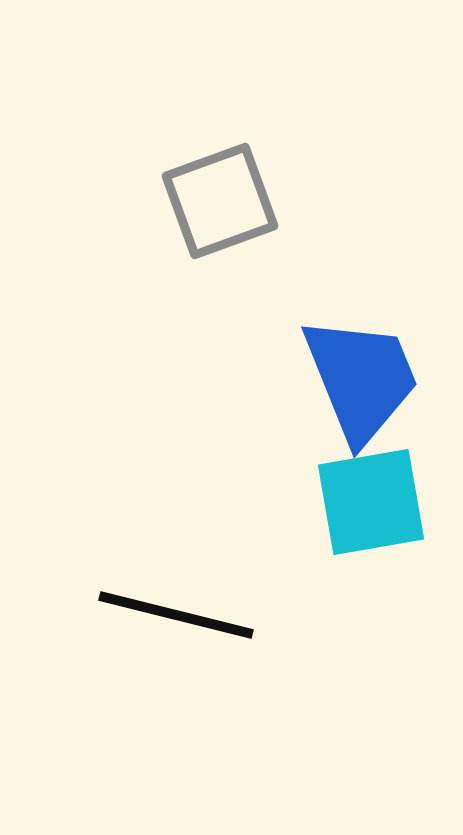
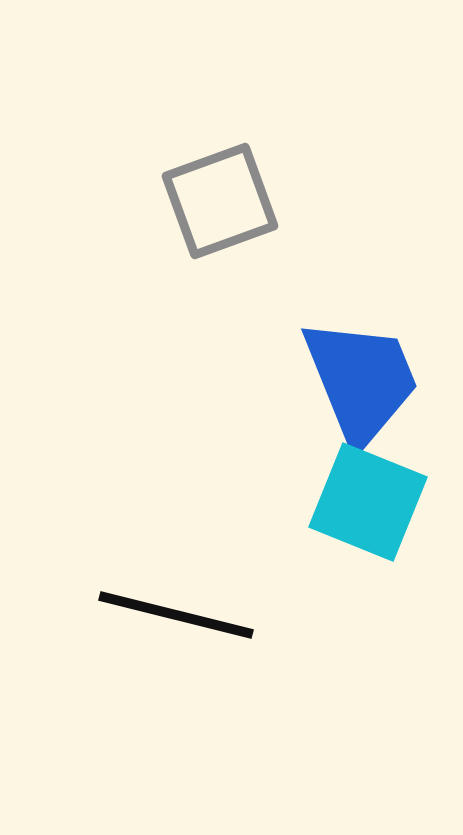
blue trapezoid: moved 2 px down
cyan square: moved 3 px left; rotated 32 degrees clockwise
